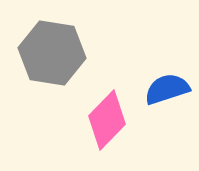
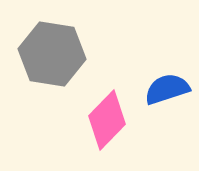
gray hexagon: moved 1 px down
